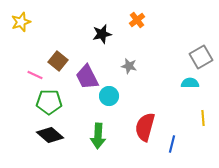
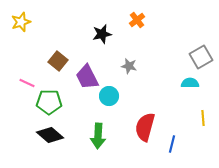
pink line: moved 8 px left, 8 px down
